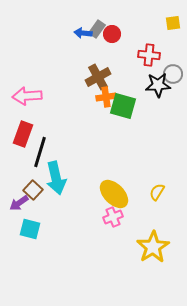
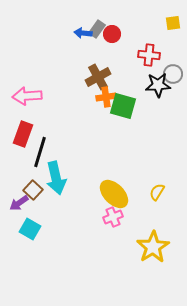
cyan square: rotated 15 degrees clockwise
